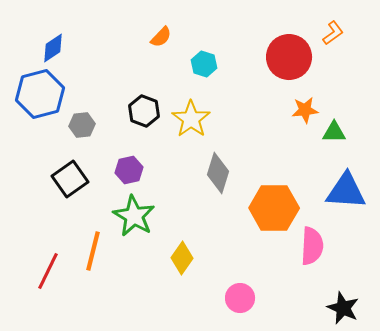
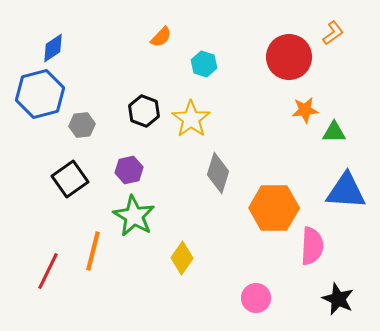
pink circle: moved 16 px right
black star: moved 5 px left, 9 px up
